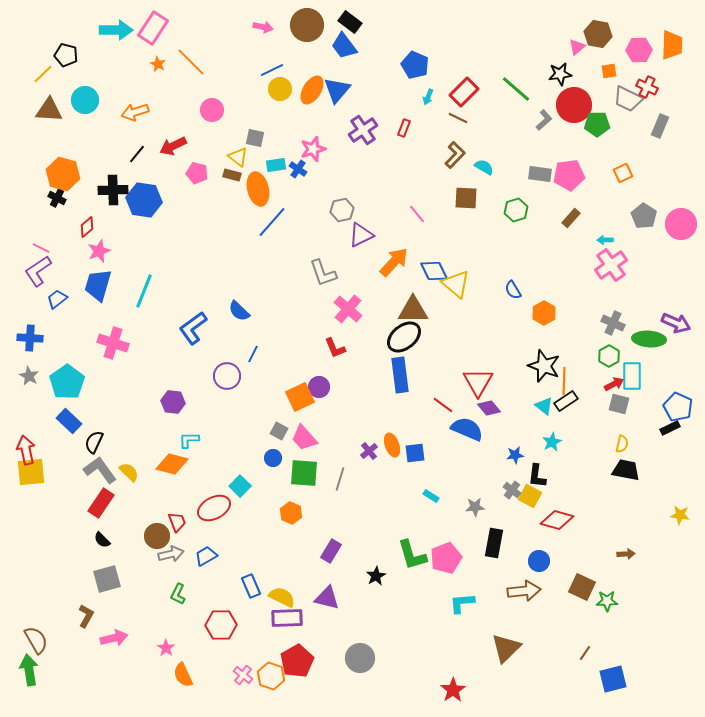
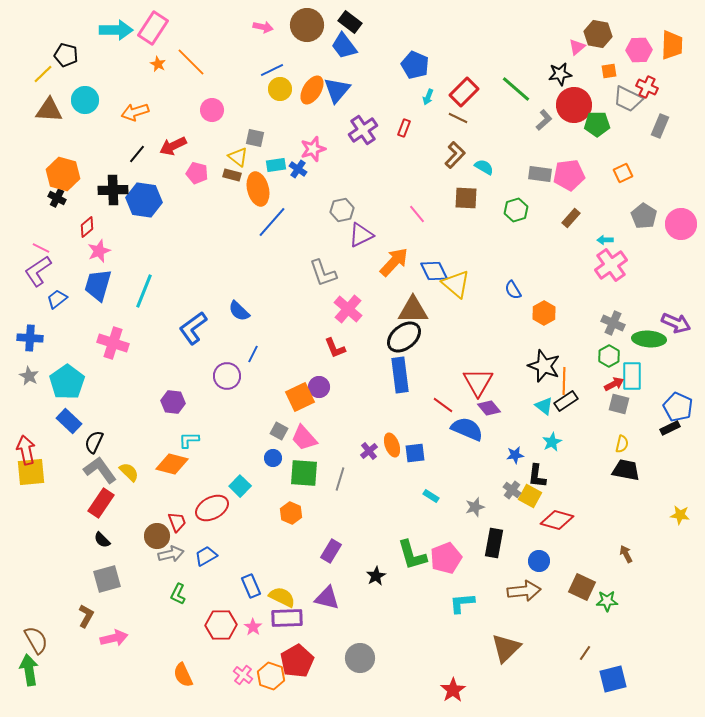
gray star at (475, 507): rotated 12 degrees counterclockwise
red ellipse at (214, 508): moved 2 px left
brown arrow at (626, 554): rotated 114 degrees counterclockwise
pink star at (166, 648): moved 87 px right, 21 px up
